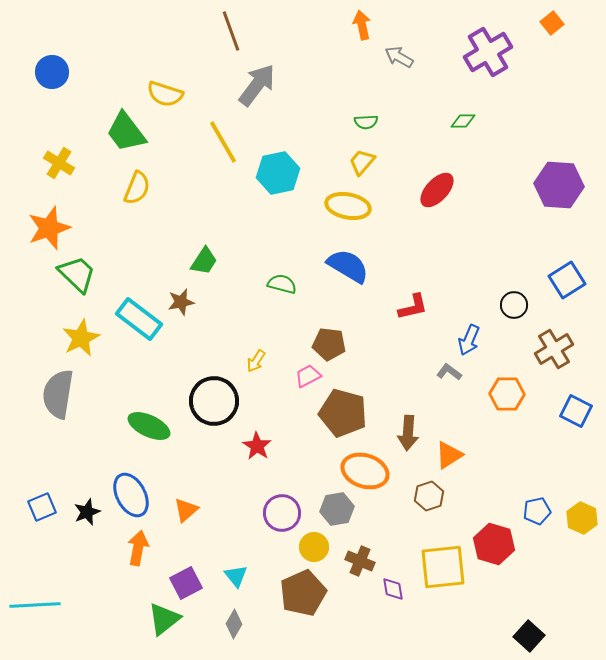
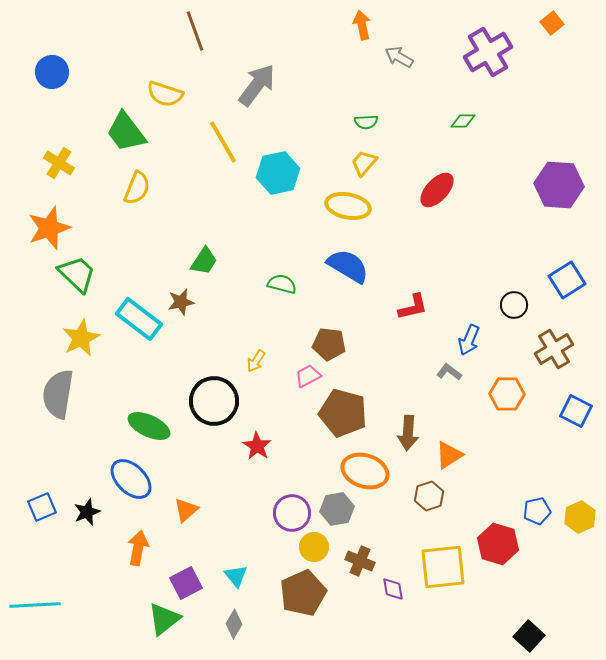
brown line at (231, 31): moved 36 px left
yellow trapezoid at (362, 162): moved 2 px right, 1 px down
blue ellipse at (131, 495): moved 16 px up; rotated 18 degrees counterclockwise
purple circle at (282, 513): moved 10 px right
yellow hexagon at (582, 518): moved 2 px left, 1 px up; rotated 12 degrees clockwise
red hexagon at (494, 544): moved 4 px right
